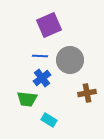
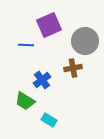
blue line: moved 14 px left, 11 px up
gray circle: moved 15 px right, 19 px up
blue cross: moved 2 px down
brown cross: moved 14 px left, 25 px up
green trapezoid: moved 2 px left, 2 px down; rotated 25 degrees clockwise
